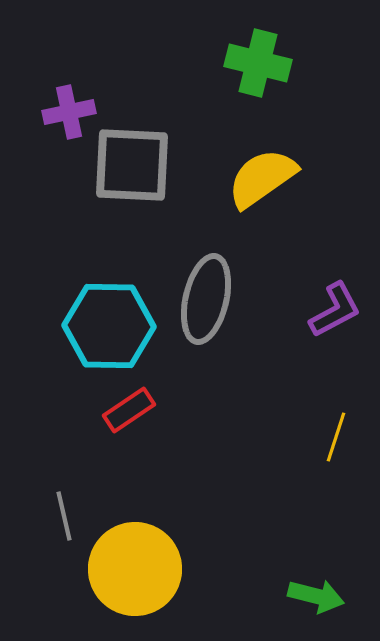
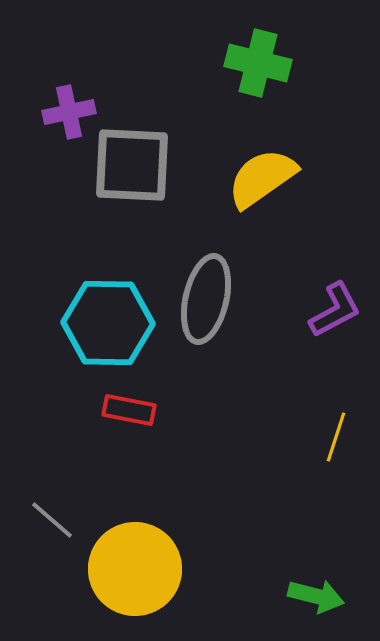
cyan hexagon: moved 1 px left, 3 px up
red rectangle: rotated 45 degrees clockwise
gray line: moved 12 px left, 4 px down; rotated 36 degrees counterclockwise
